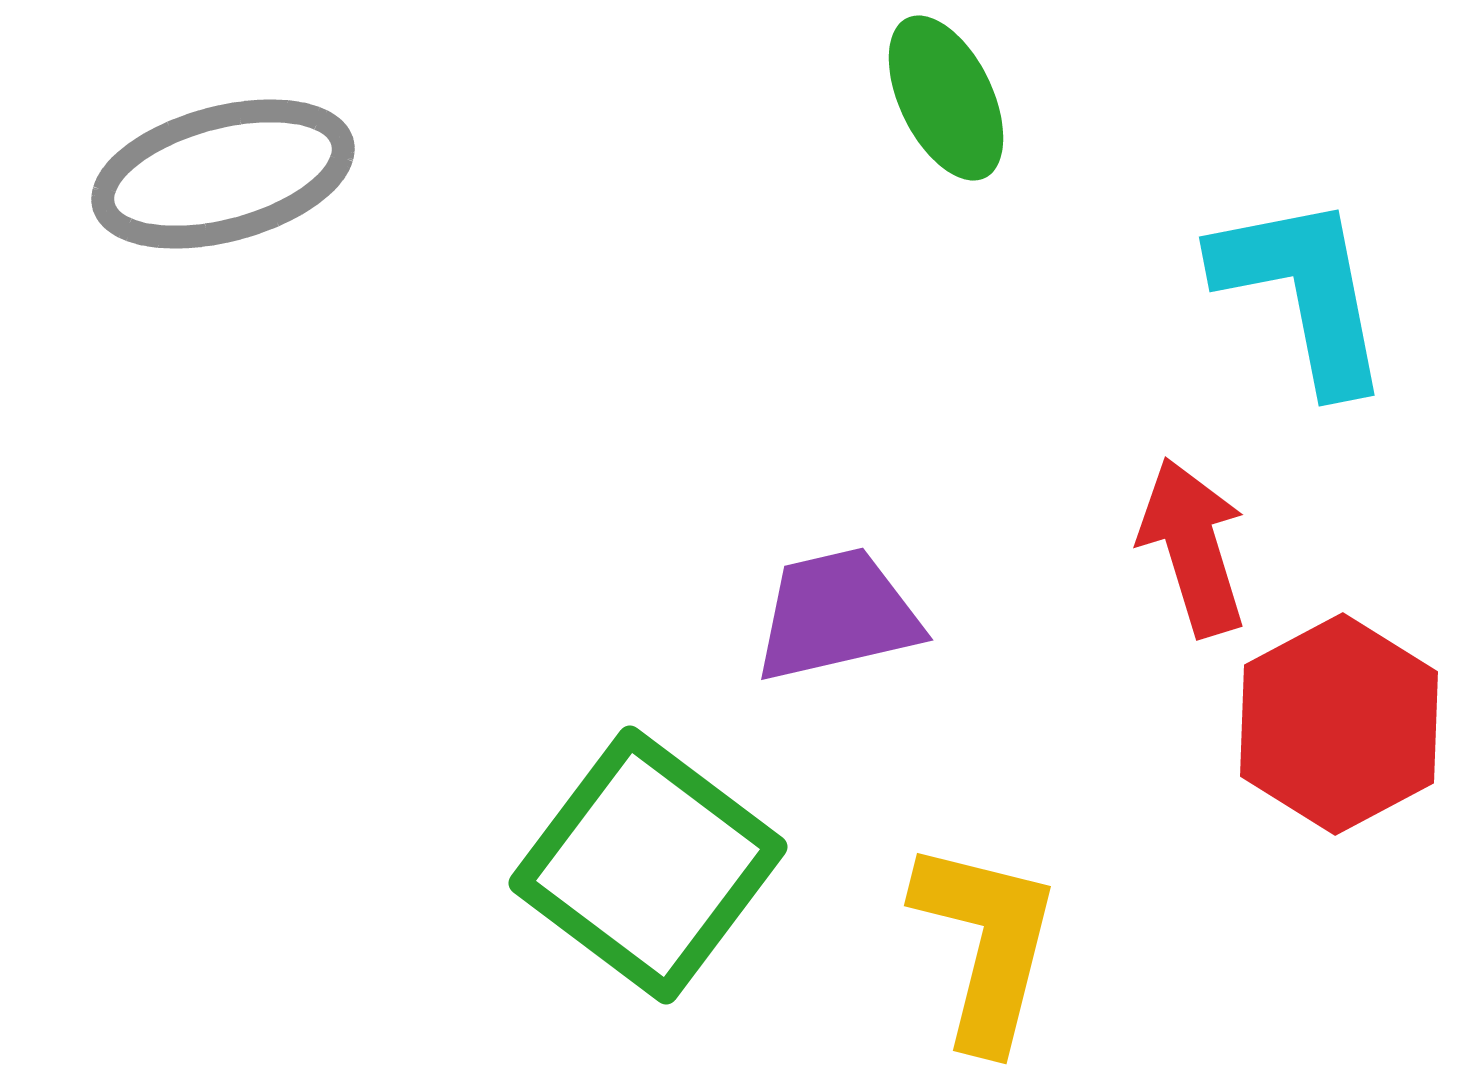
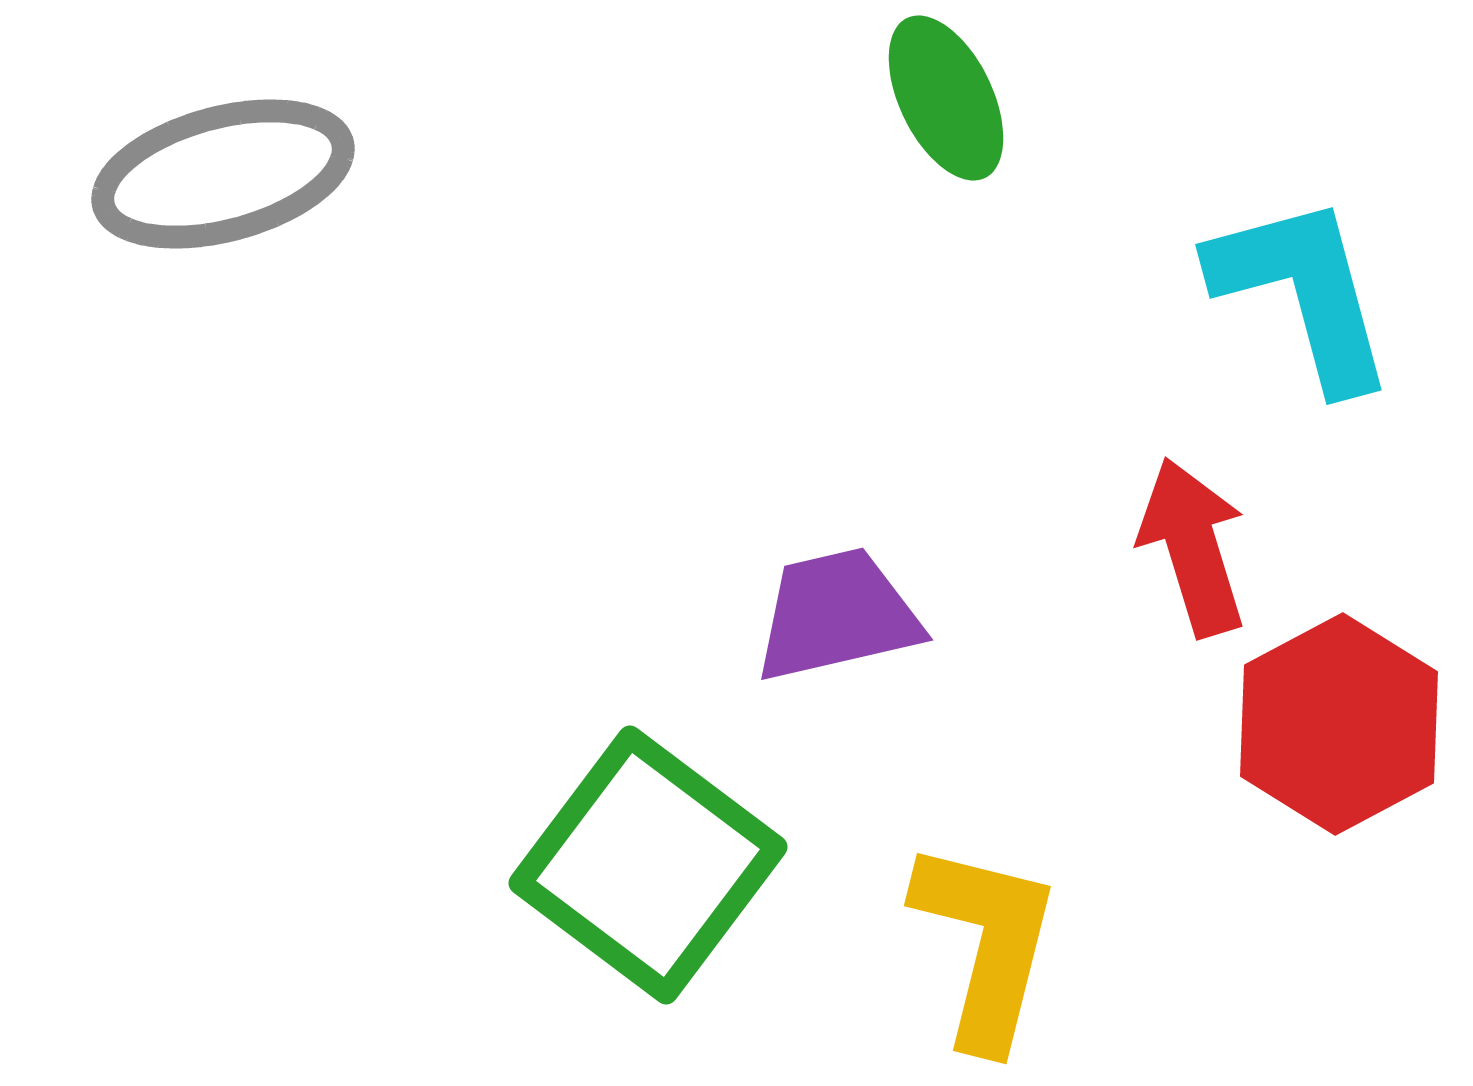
cyan L-shape: rotated 4 degrees counterclockwise
